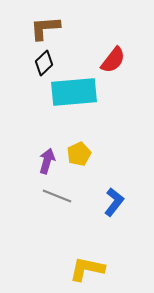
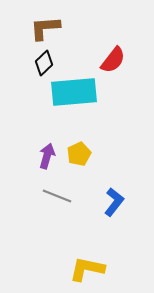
purple arrow: moved 5 px up
